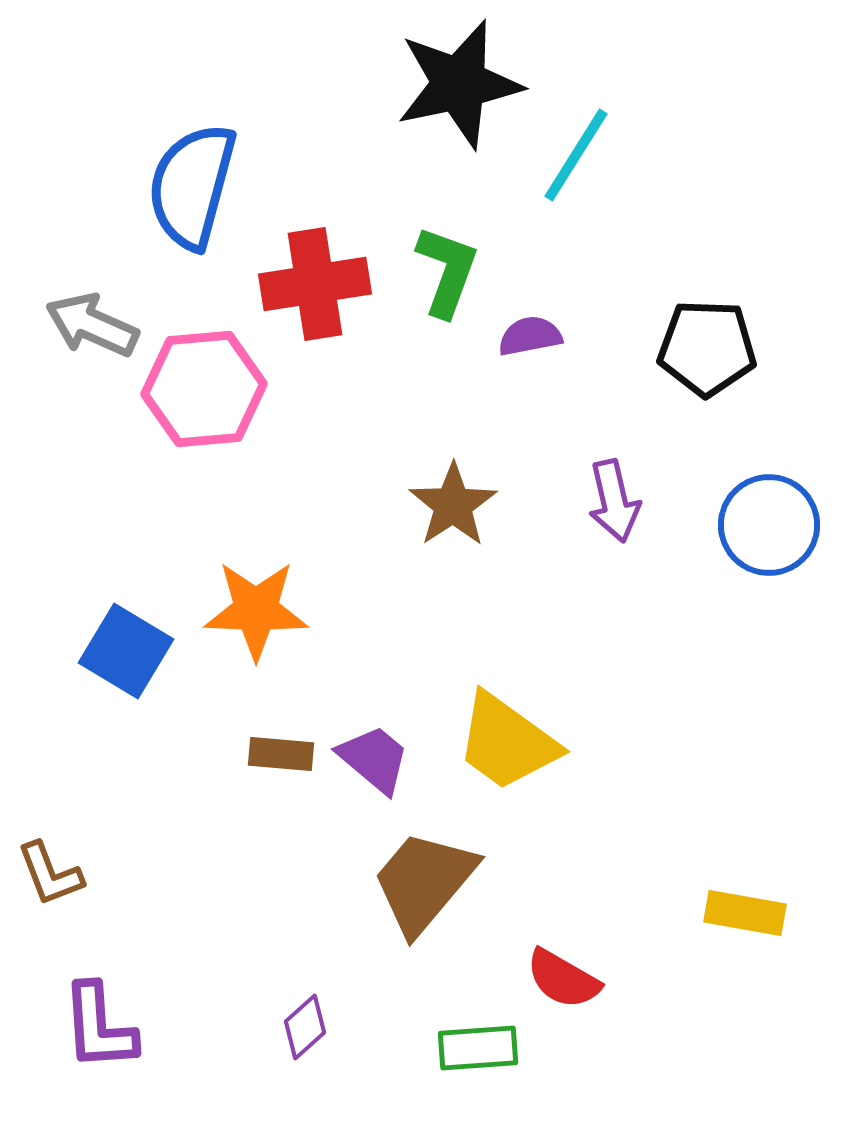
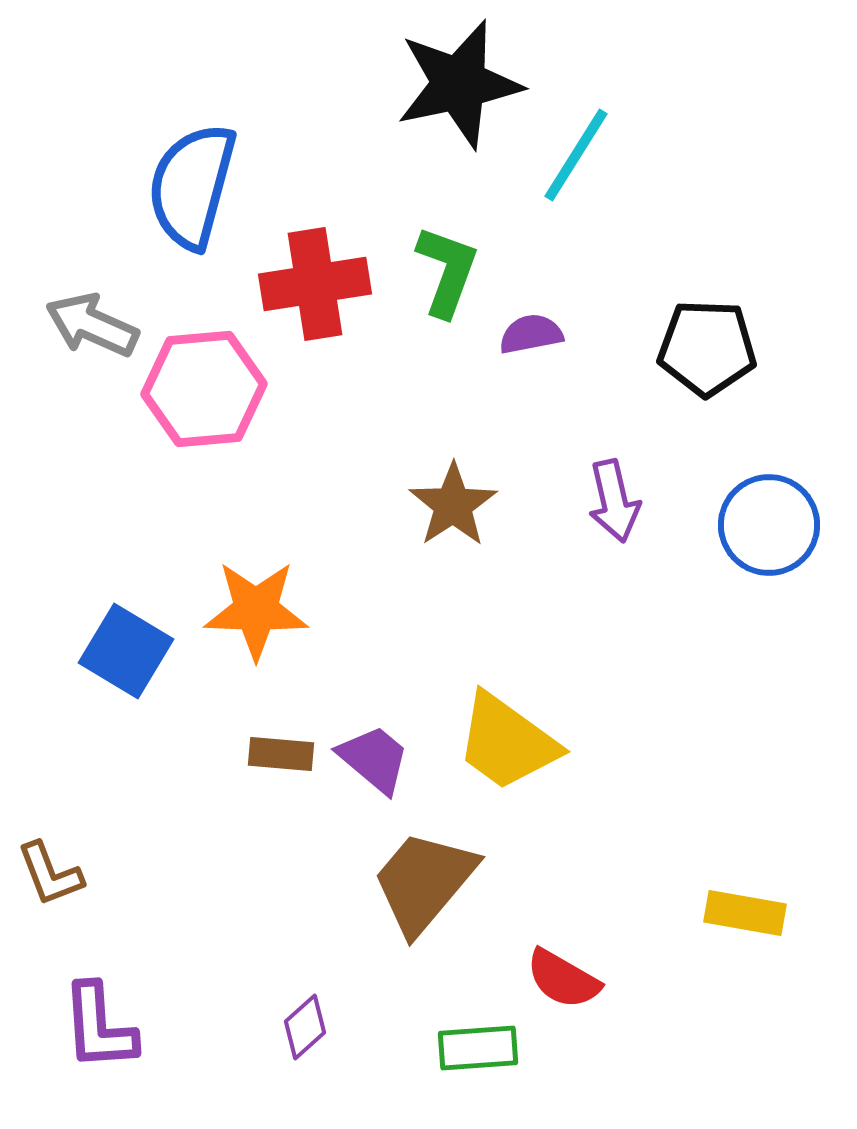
purple semicircle: moved 1 px right, 2 px up
